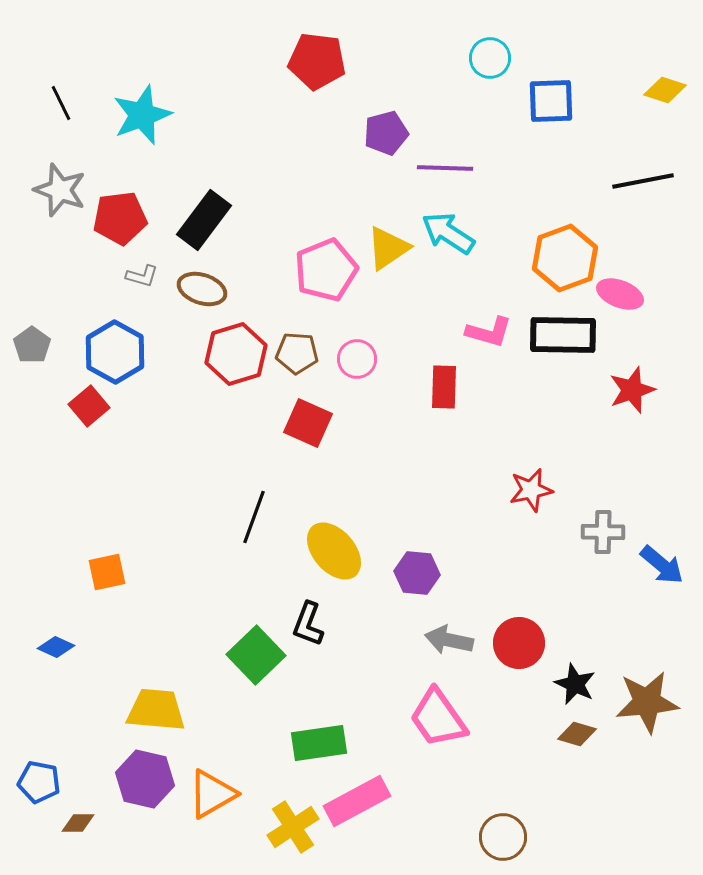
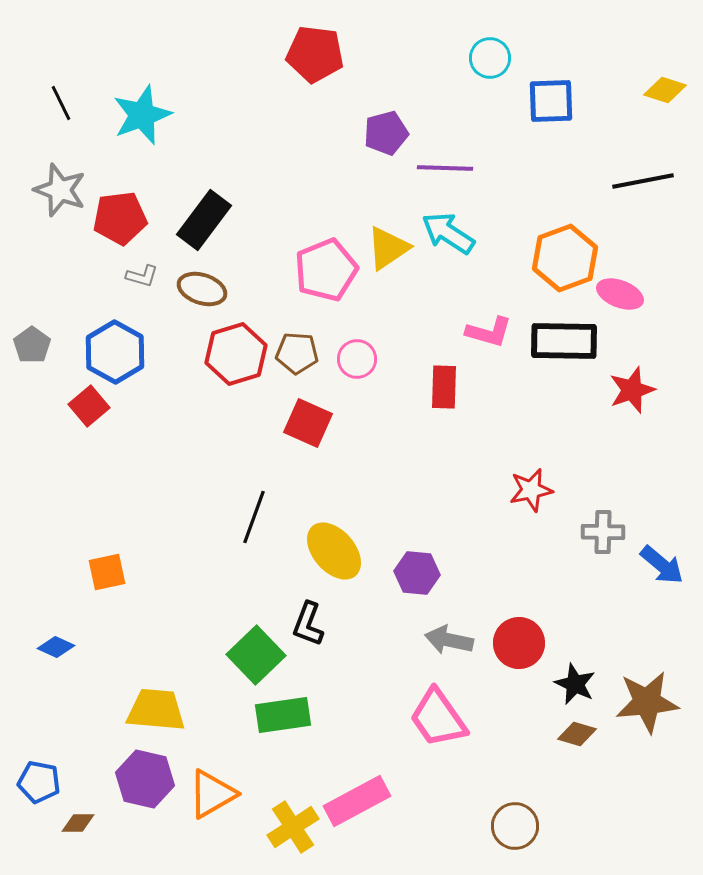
red pentagon at (317, 61): moved 2 px left, 7 px up
black rectangle at (563, 335): moved 1 px right, 6 px down
green rectangle at (319, 743): moved 36 px left, 28 px up
brown circle at (503, 837): moved 12 px right, 11 px up
